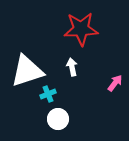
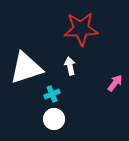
white arrow: moved 2 px left, 1 px up
white triangle: moved 1 px left, 3 px up
cyan cross: moved 4 px right
white circle: moved 4 px left
